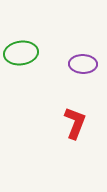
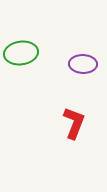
red L-shape: moved 1 px left
